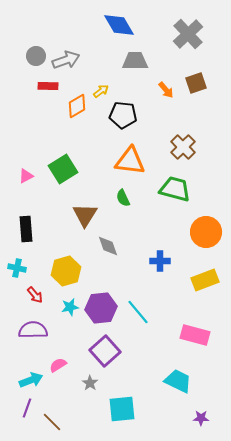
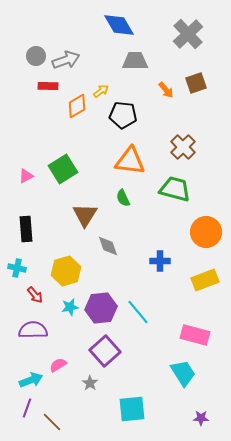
cyan trapezoid: moved 5 px right, 8 px up; rotated 32 degrees clockwise
cyan square: moved 10 px right
